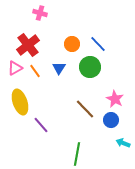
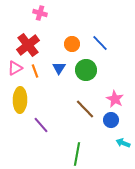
blue line: moved 2 px right, 1 px up
green circle: moved 4 px left, 3 px down
orange line: rotated 16 degrees clockwise
yellow ellipse: moved 2 px up; rotated 20 degrees clockwise
